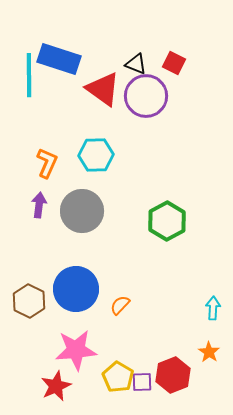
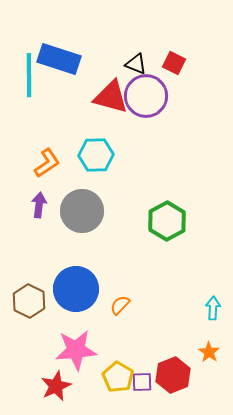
red triangle: moved 8 px right, 8 px down; rotated 21 degrees counterclockwise
orange L-shape: rotated 32 degrees clockwise
